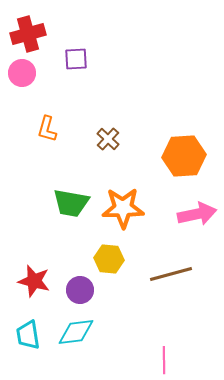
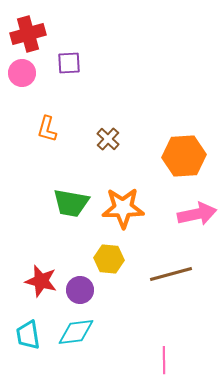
purple square: moved 7 px left, 4 px down
red star: moved 7 px right
